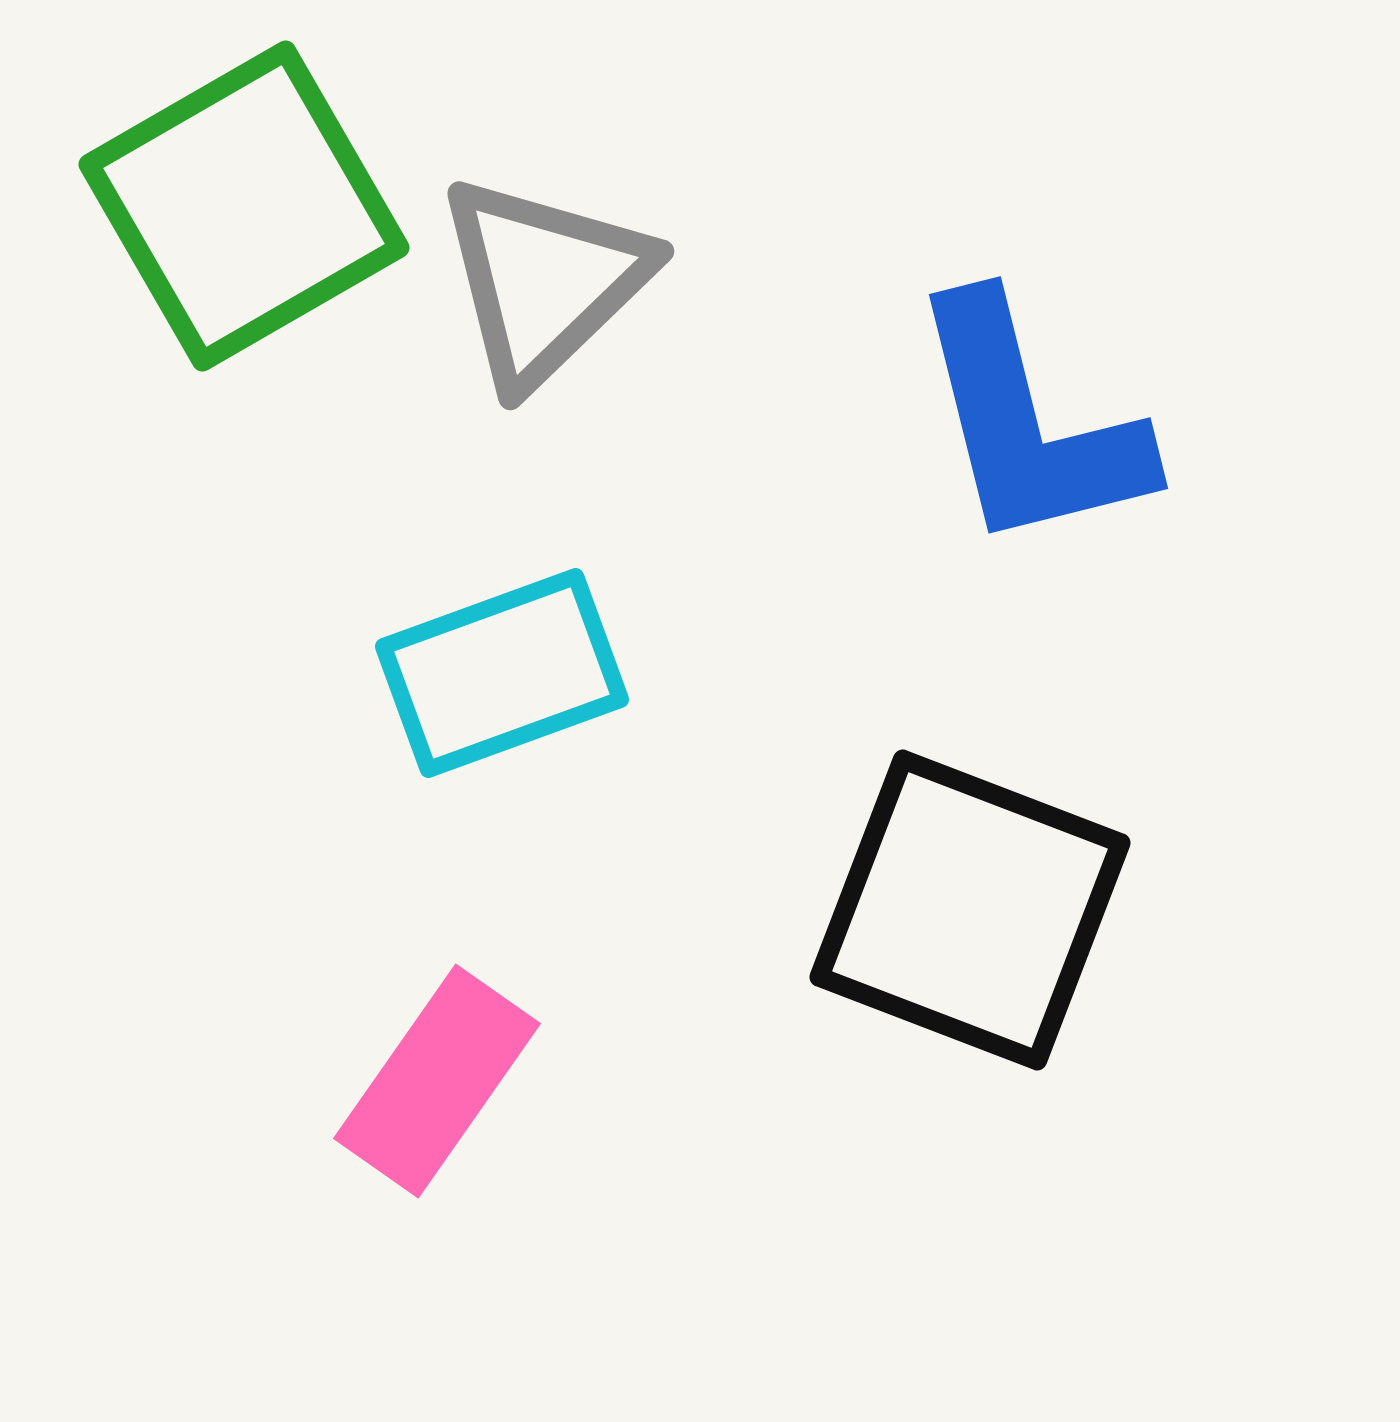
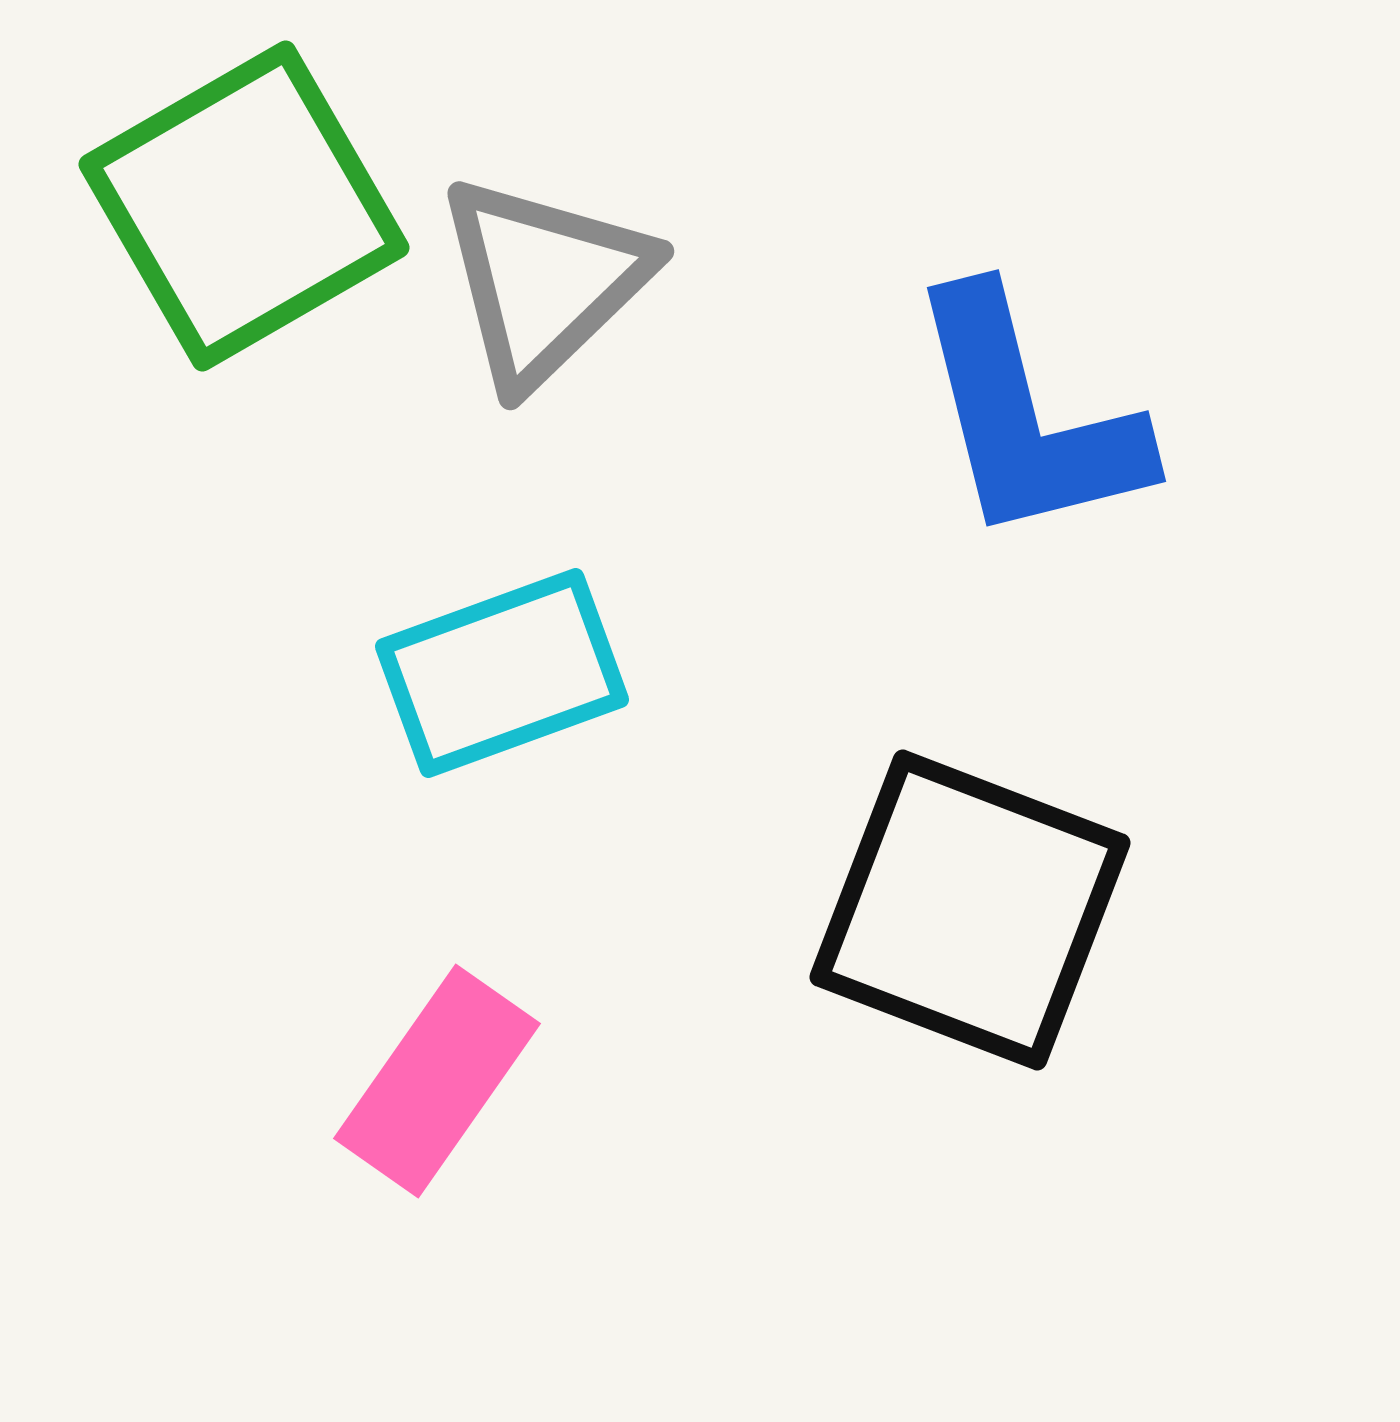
blue L-shape: moved 2 px left, 7 px up
